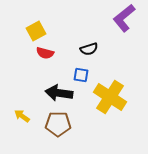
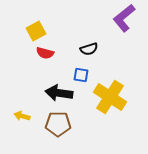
yellow arrow: rotated 21 degrees counterclockwise
